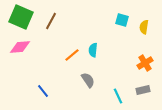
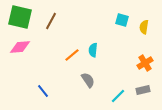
green square: moved 1 px left; rotated 10 degrees counterclockwise
cyan line: rotated 70 degrees clockwise
